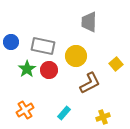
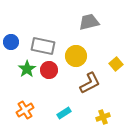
gray trapezoid: rotated 75 degrees clockwise
cyan rectangle: rotated 16 degrees clockwise
